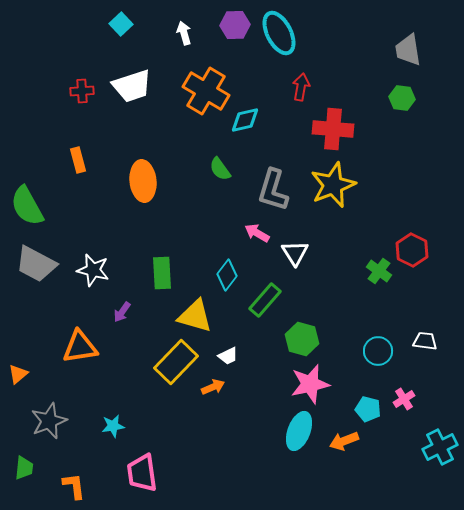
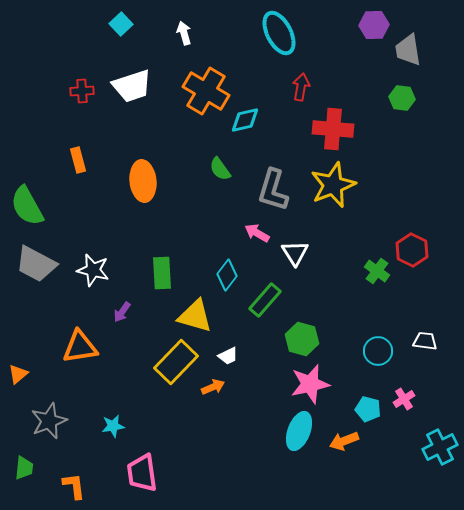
purple hexagon at (235, 25): moved 139 px right
green cross at (379, 271): moved 2 px left
